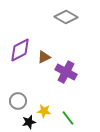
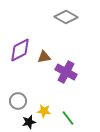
brown triangle: rotated 16 degrees clockwise
